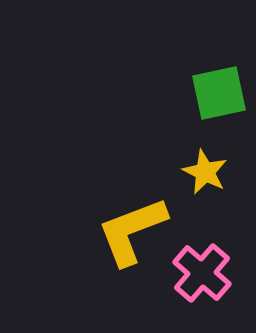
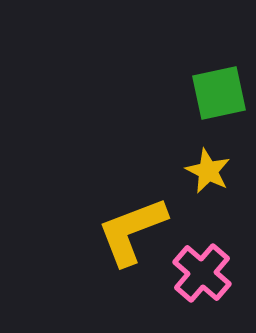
yellow star: moved 3 px right, 1 px up
